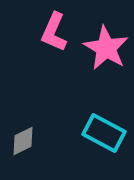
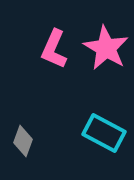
pink L-shape: moved 17 px down
gray diamond: rotated 44 degrees counterclockwise
